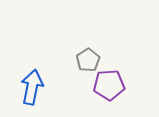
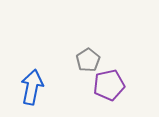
purple pentagon: rotated 8 degrees counterclockwise
